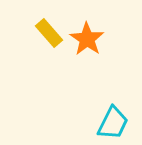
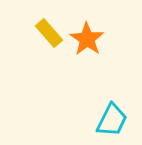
cyan trapezoid: moved 1 px left, 3 px up
